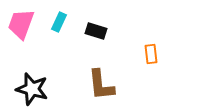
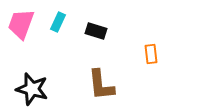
cyan rectangle: moved 1 px left
